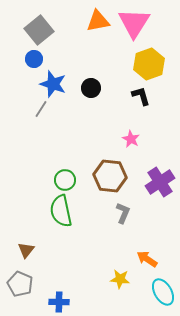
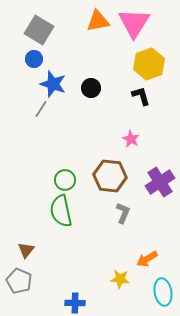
gray square: rotated 20 degrees counterclockwise
orange arrow: rotated 65 degrees counterclockwise
gray pentagon: moved 1 px left, 3 px up
cyan ellipse: rotated 20 degrees clockwise
blue cross: moved 16 px right, 1 px down
